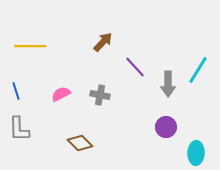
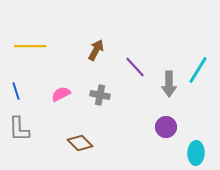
brown arrow: moved 7 px left, 8 px down; rotated 15 degrees counterclockwise
gray arrow: moved 1 px right
